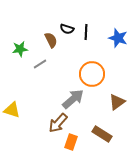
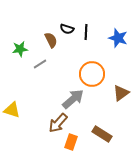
brown triangle: moved 4 px right, 9 px up
